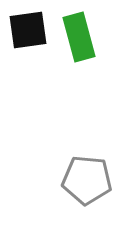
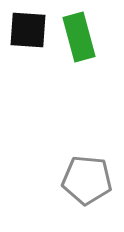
black square: rotated 12 degrees clockwise
